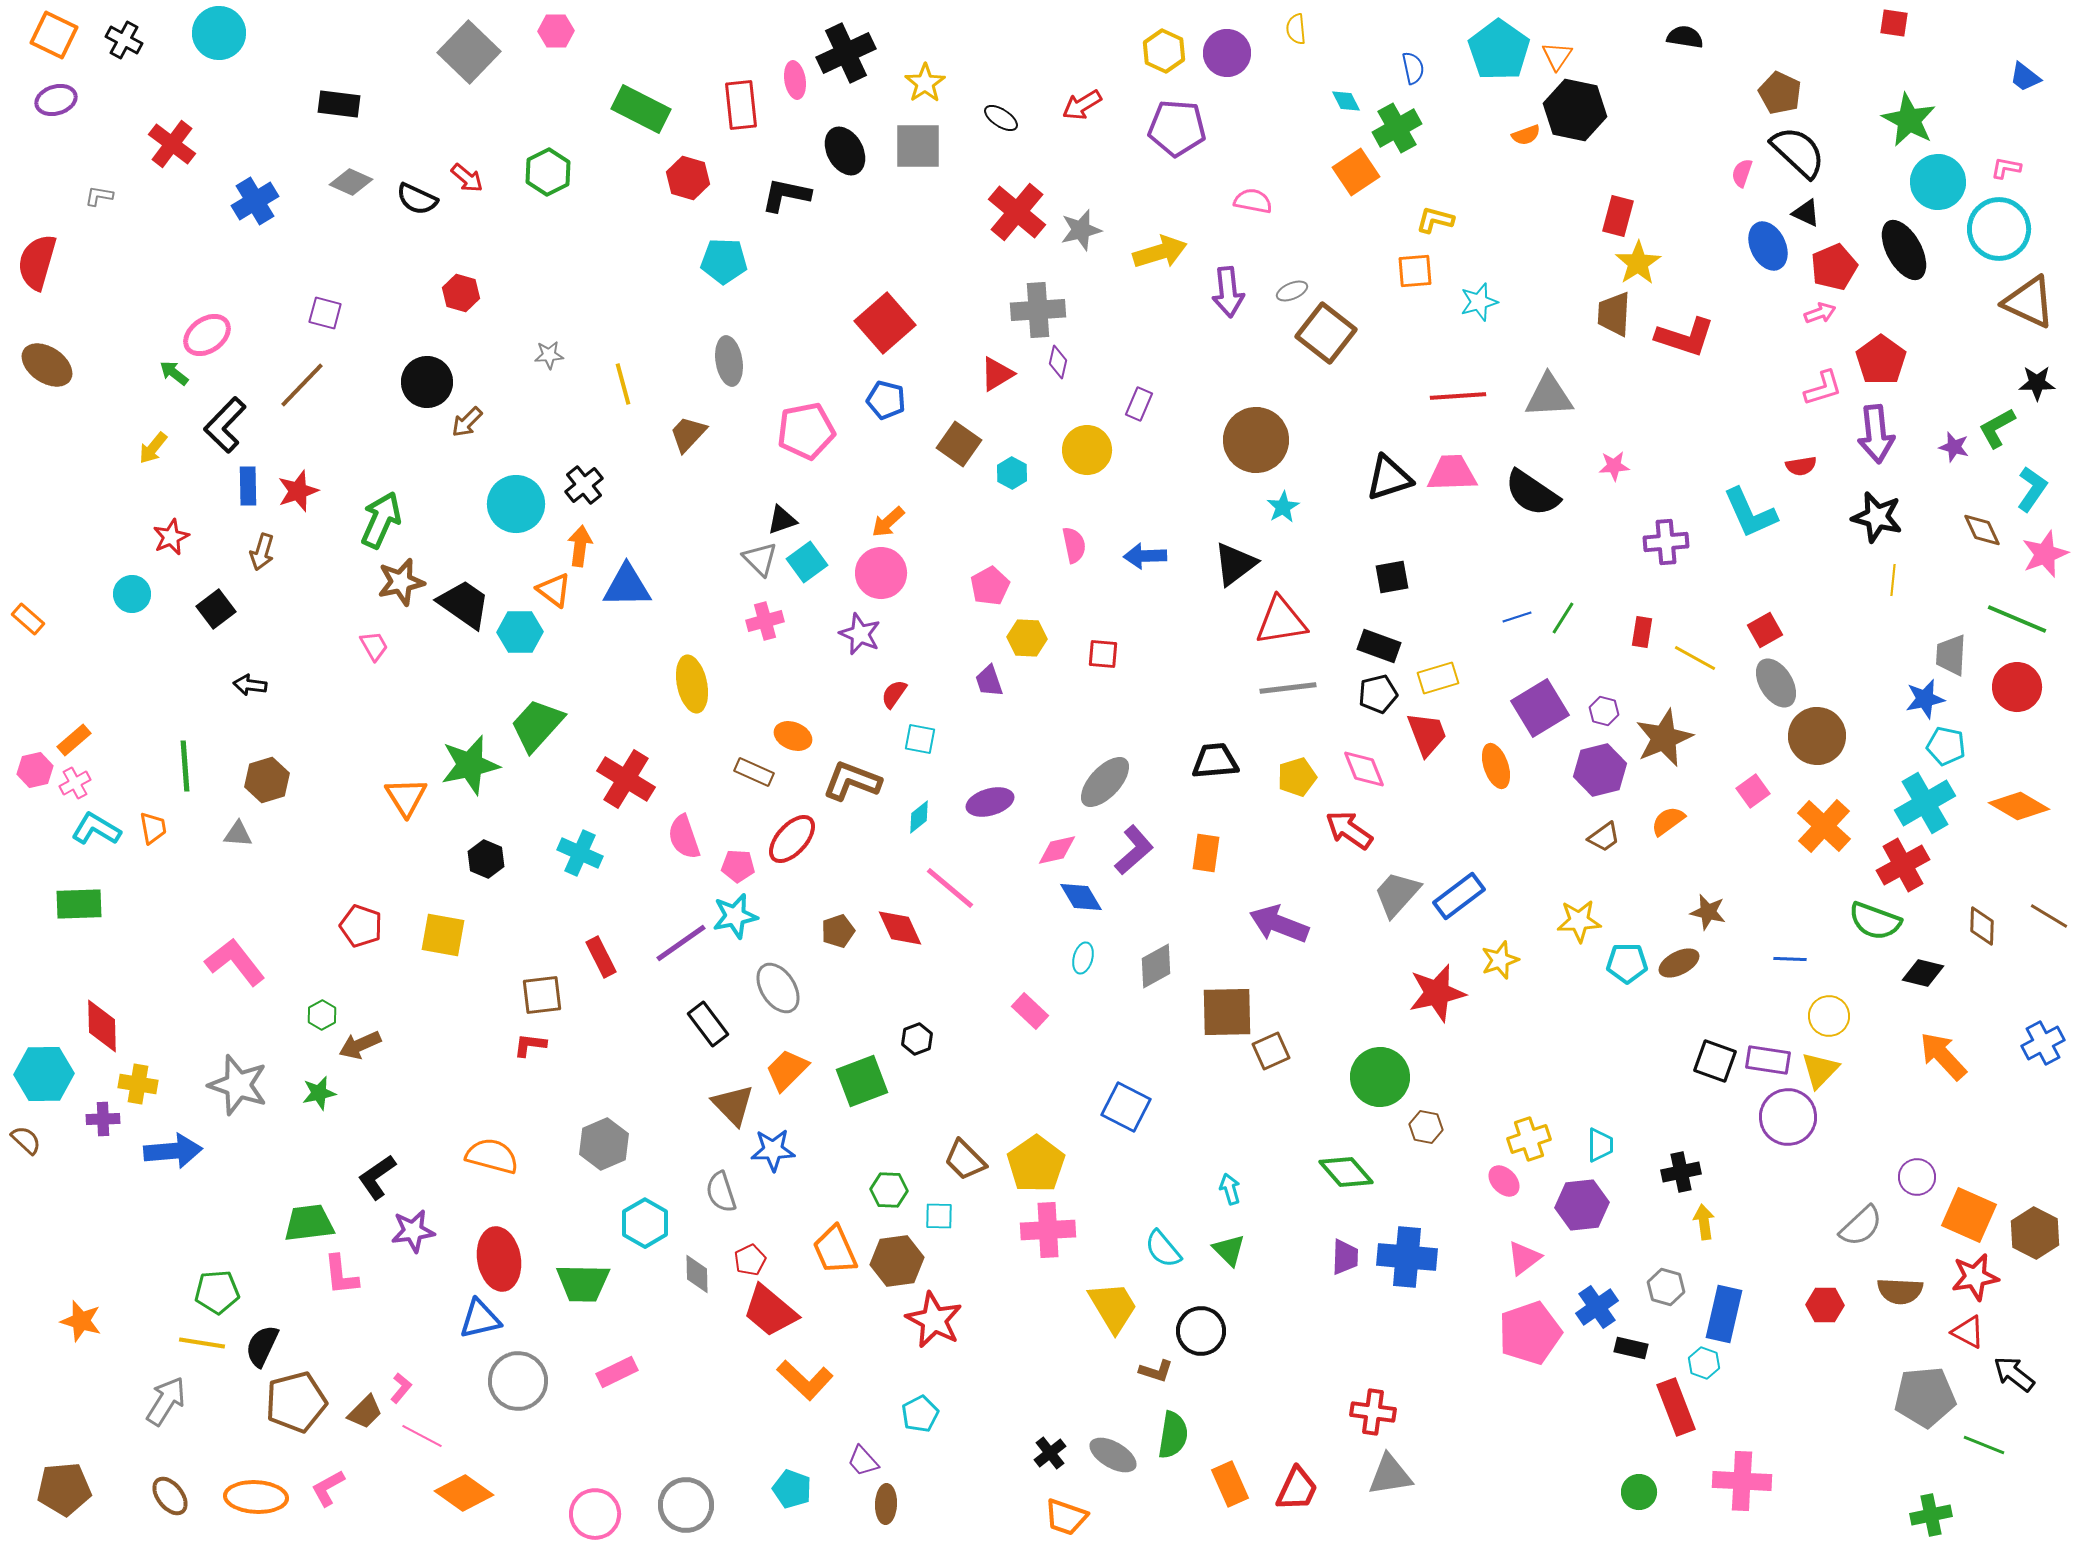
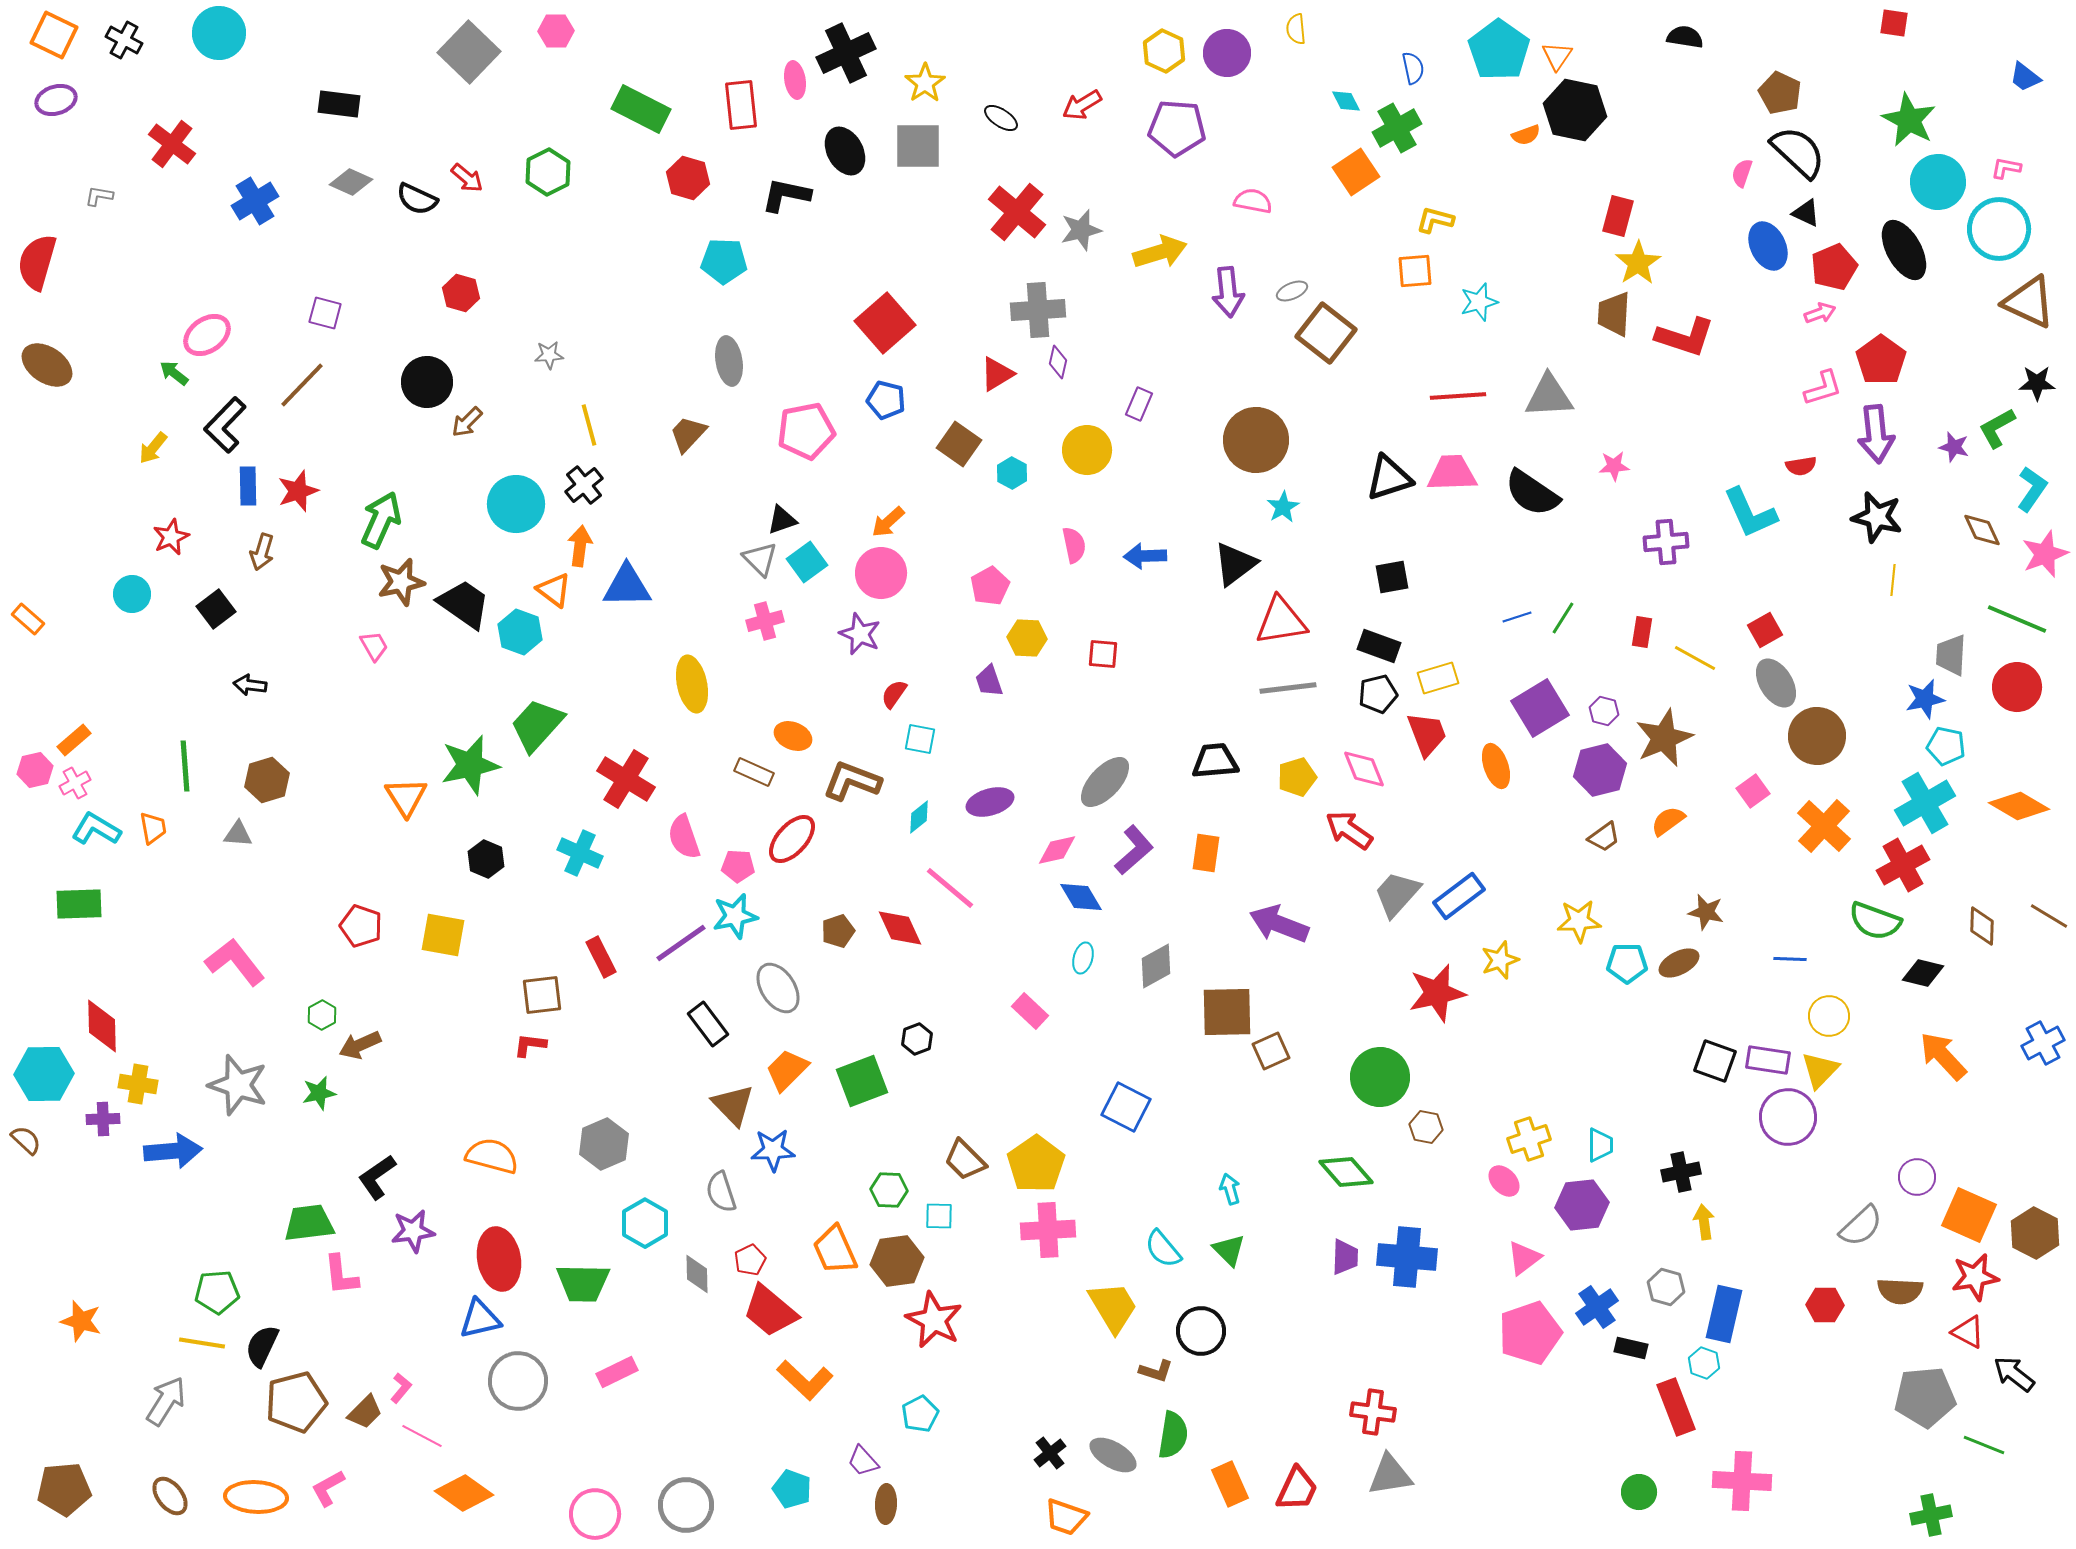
yellow line at (623, 384): moved 34 px left, 41 px down
cyan hexagon at (520, 632): rotated 21 degrees clockwise
brown star at (1708, 912): moved 2 px left
